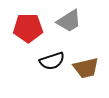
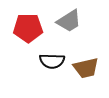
black semicircle: rotated 20 degrees clockwise
